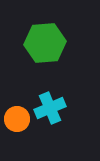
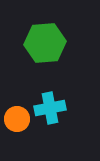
cyan cross: rotated 12 degrees clockwise
